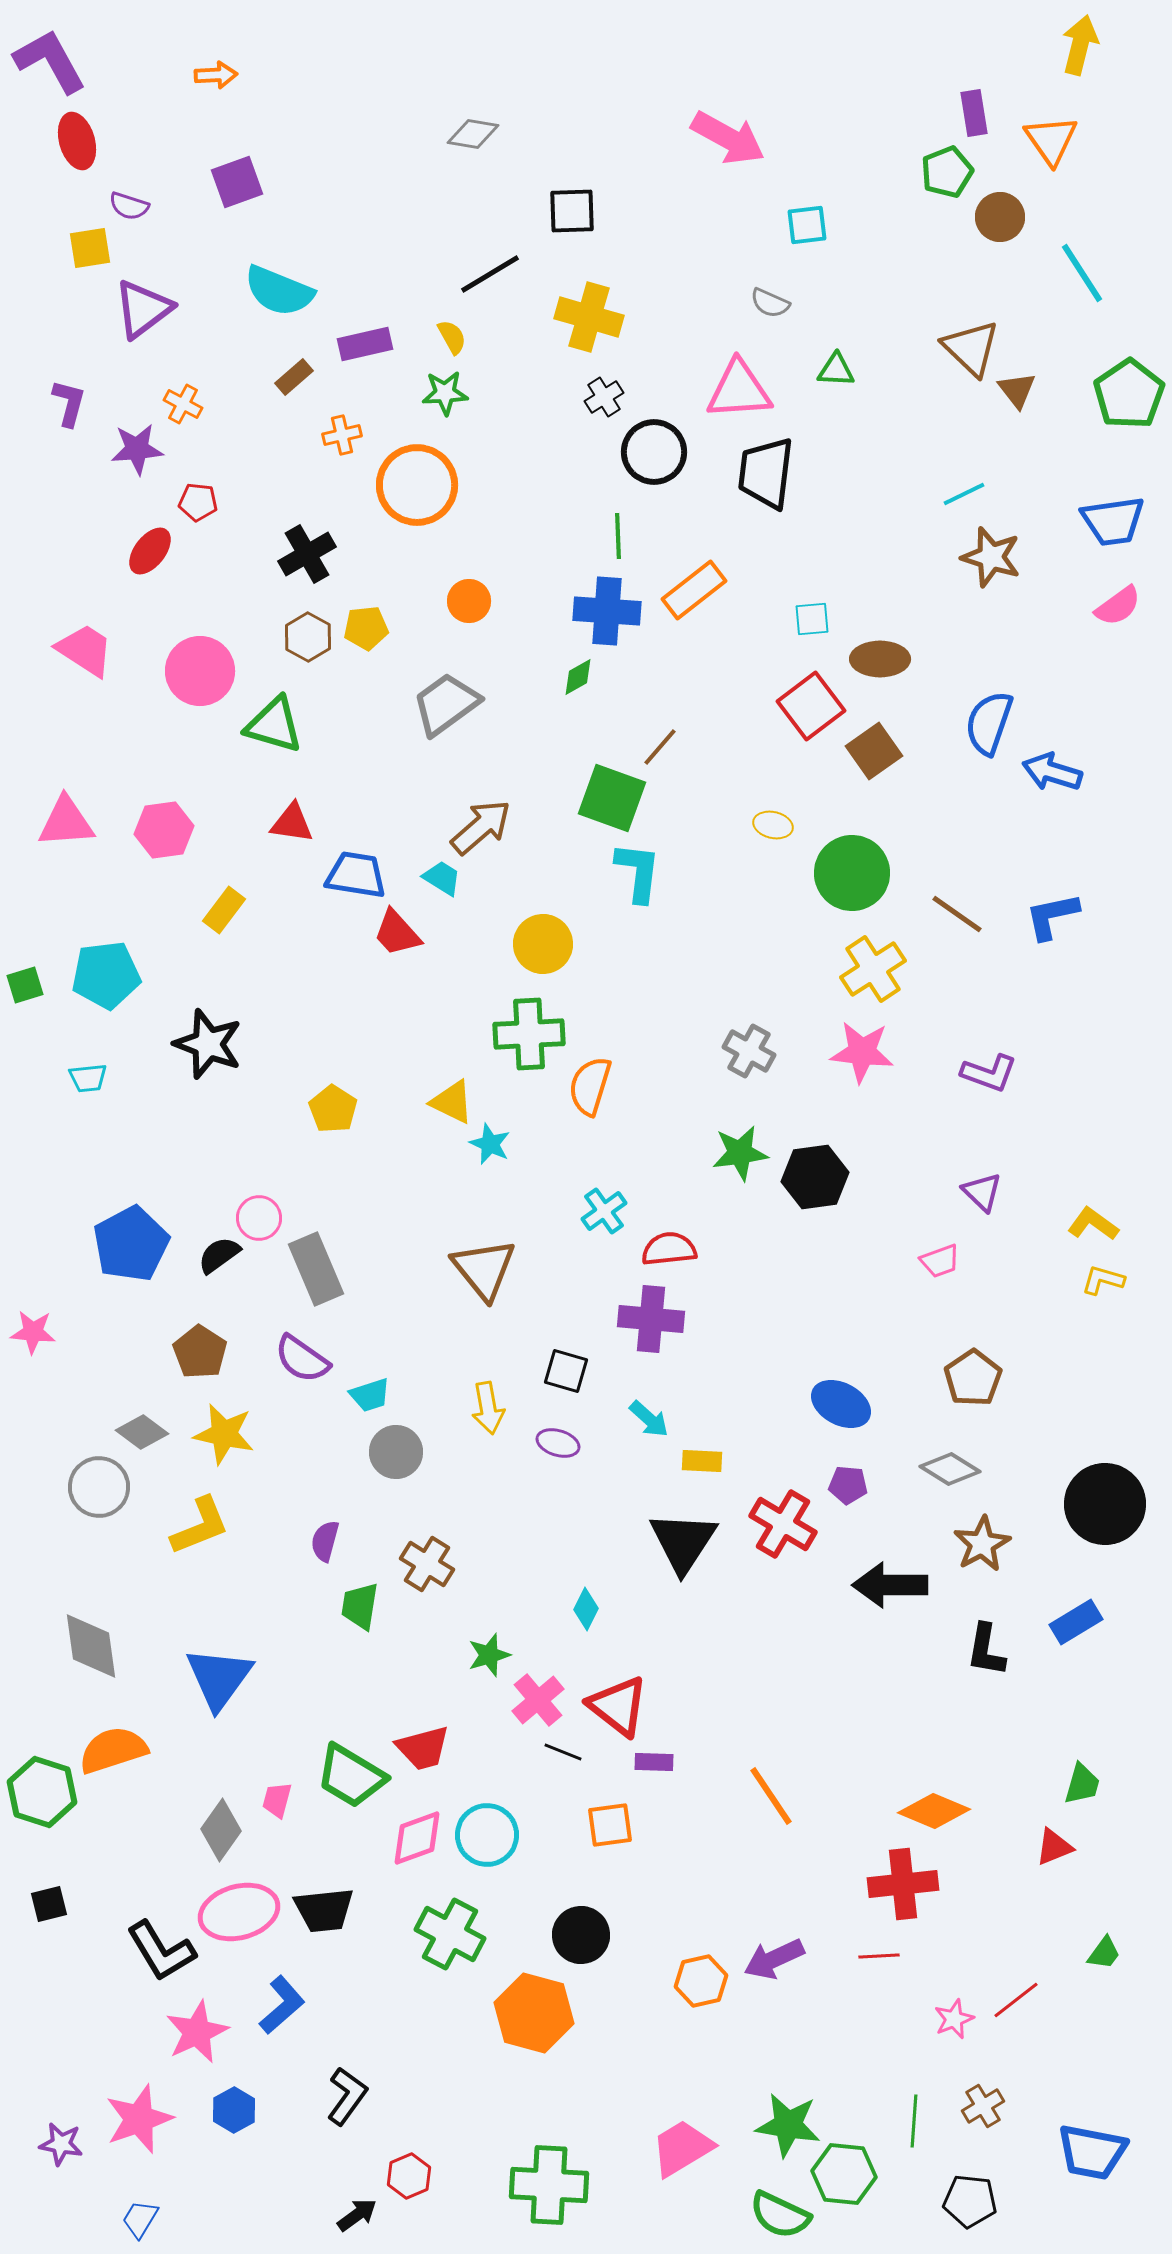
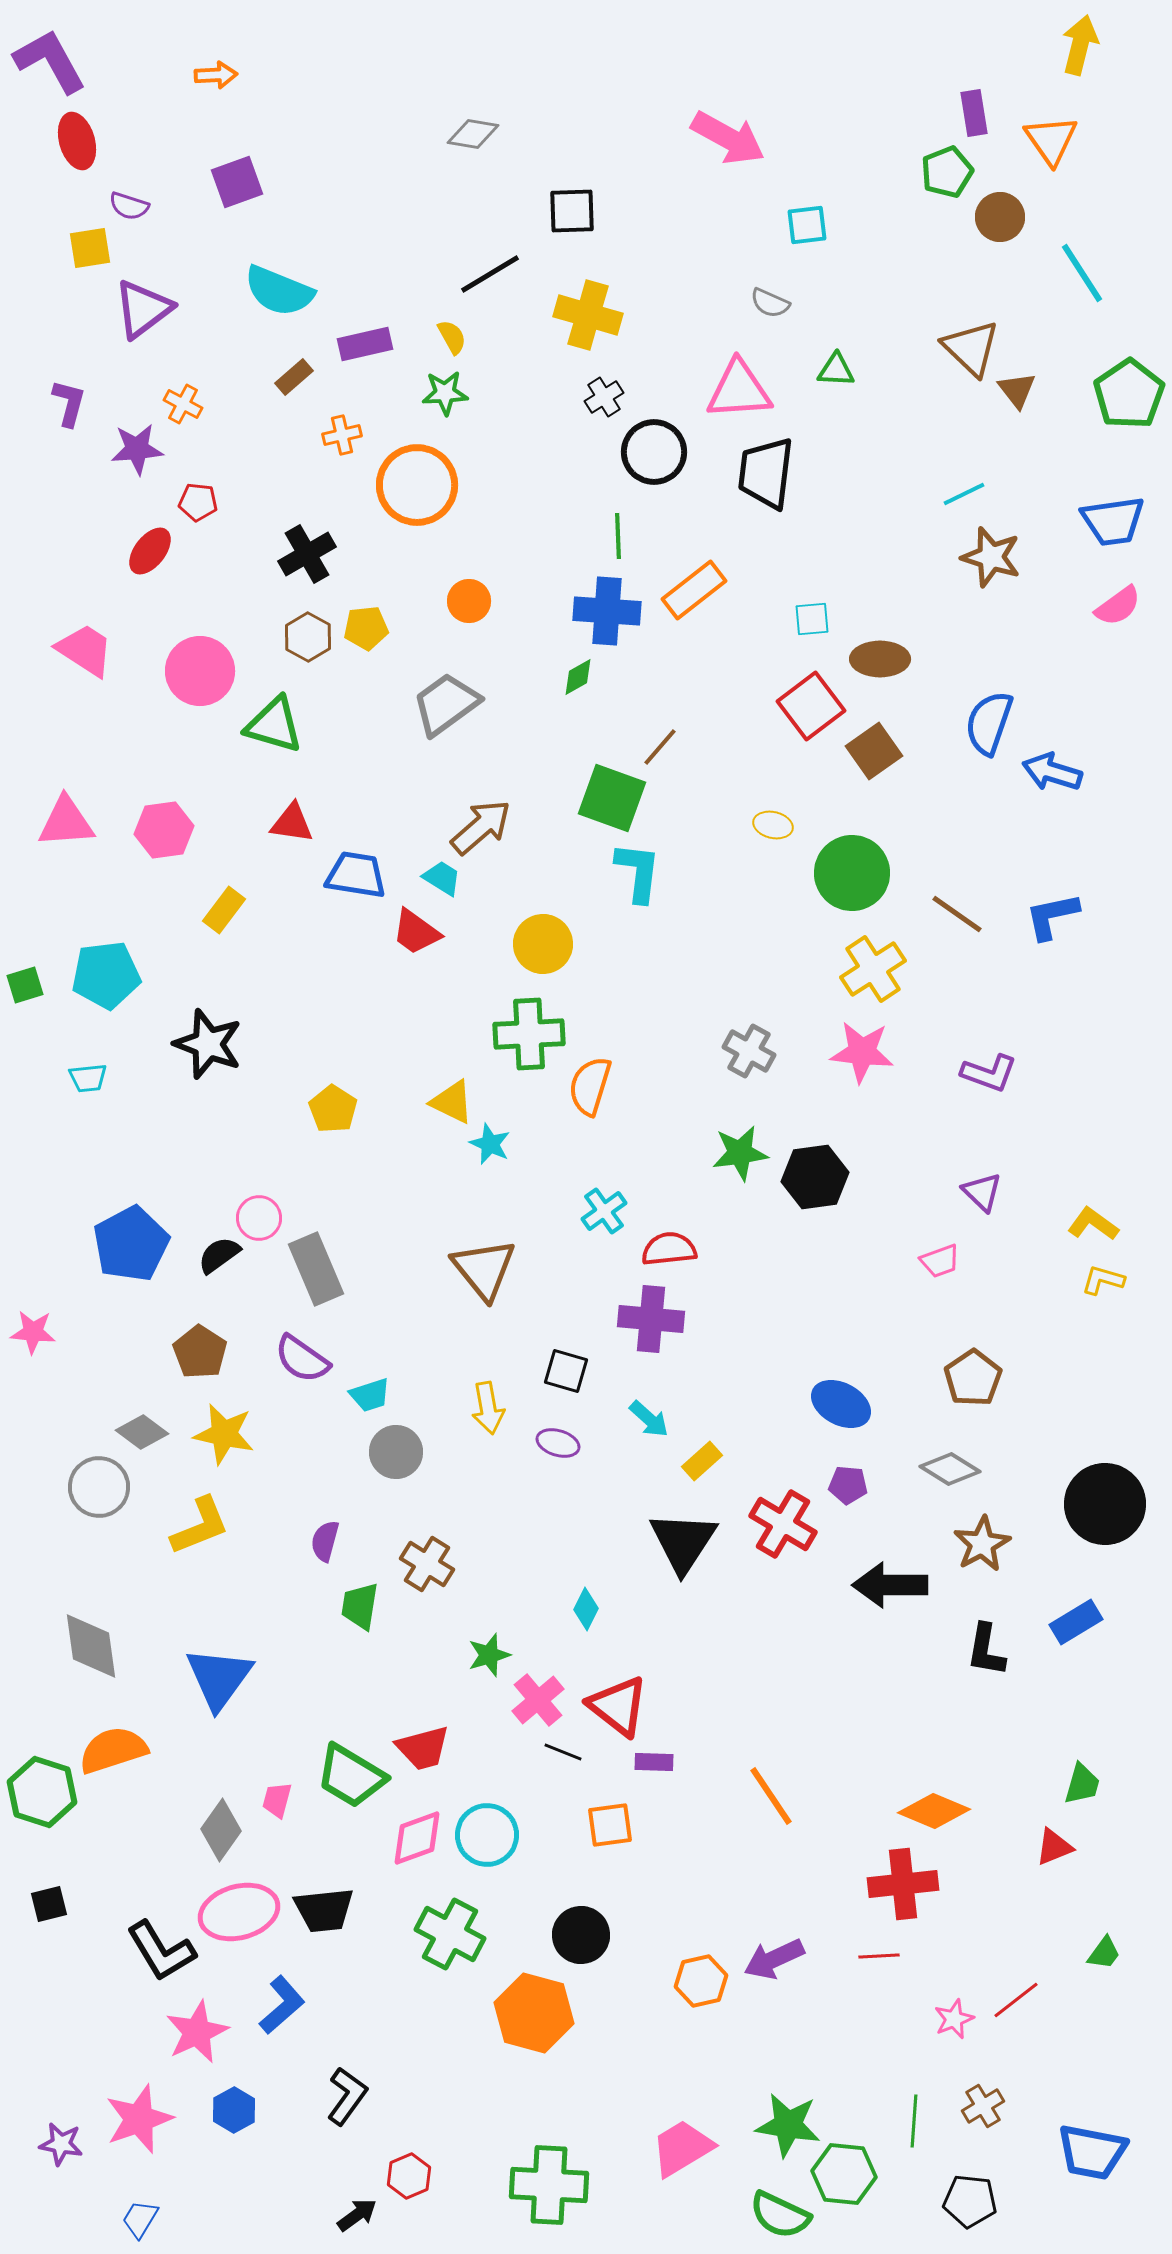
yellow cross at (589, 317): moved 1 px left, 2 px up
red trapezoid at (397, 933): moved 19 px right, 1 px up; rotated 12 degrees counterclockwise
yellow rectangle at (702, 1461): rotated 45 degrees counterclockwise
